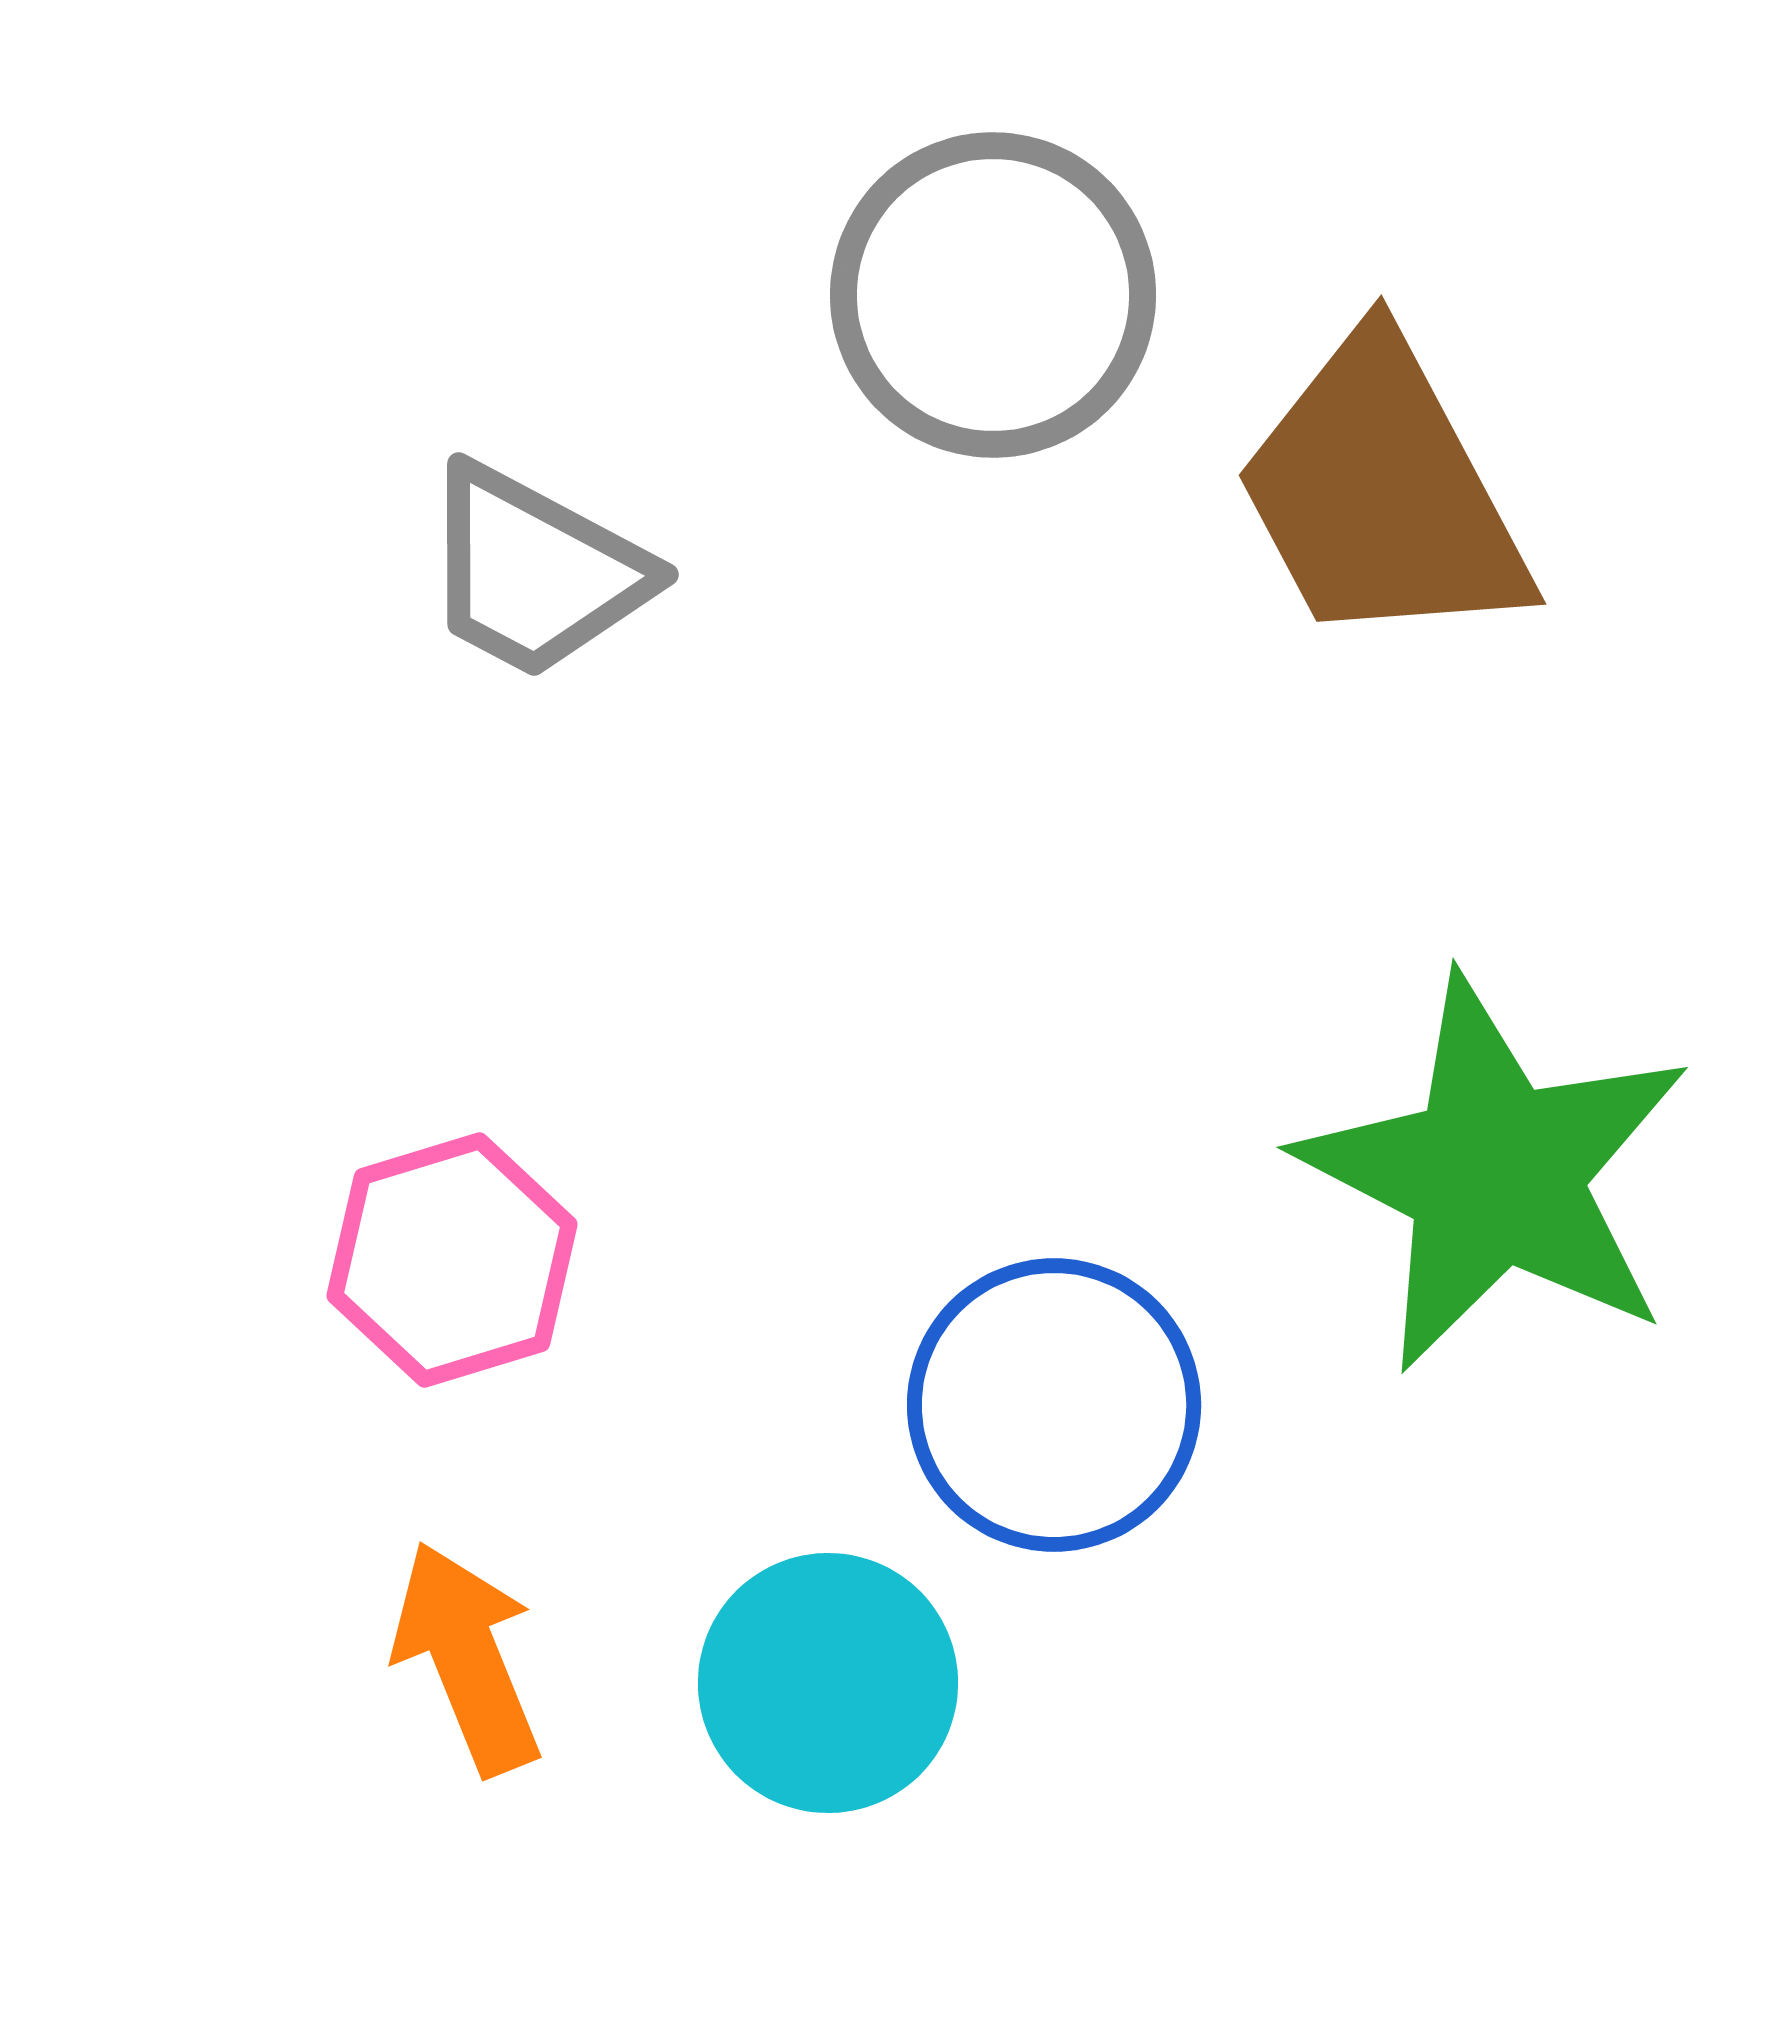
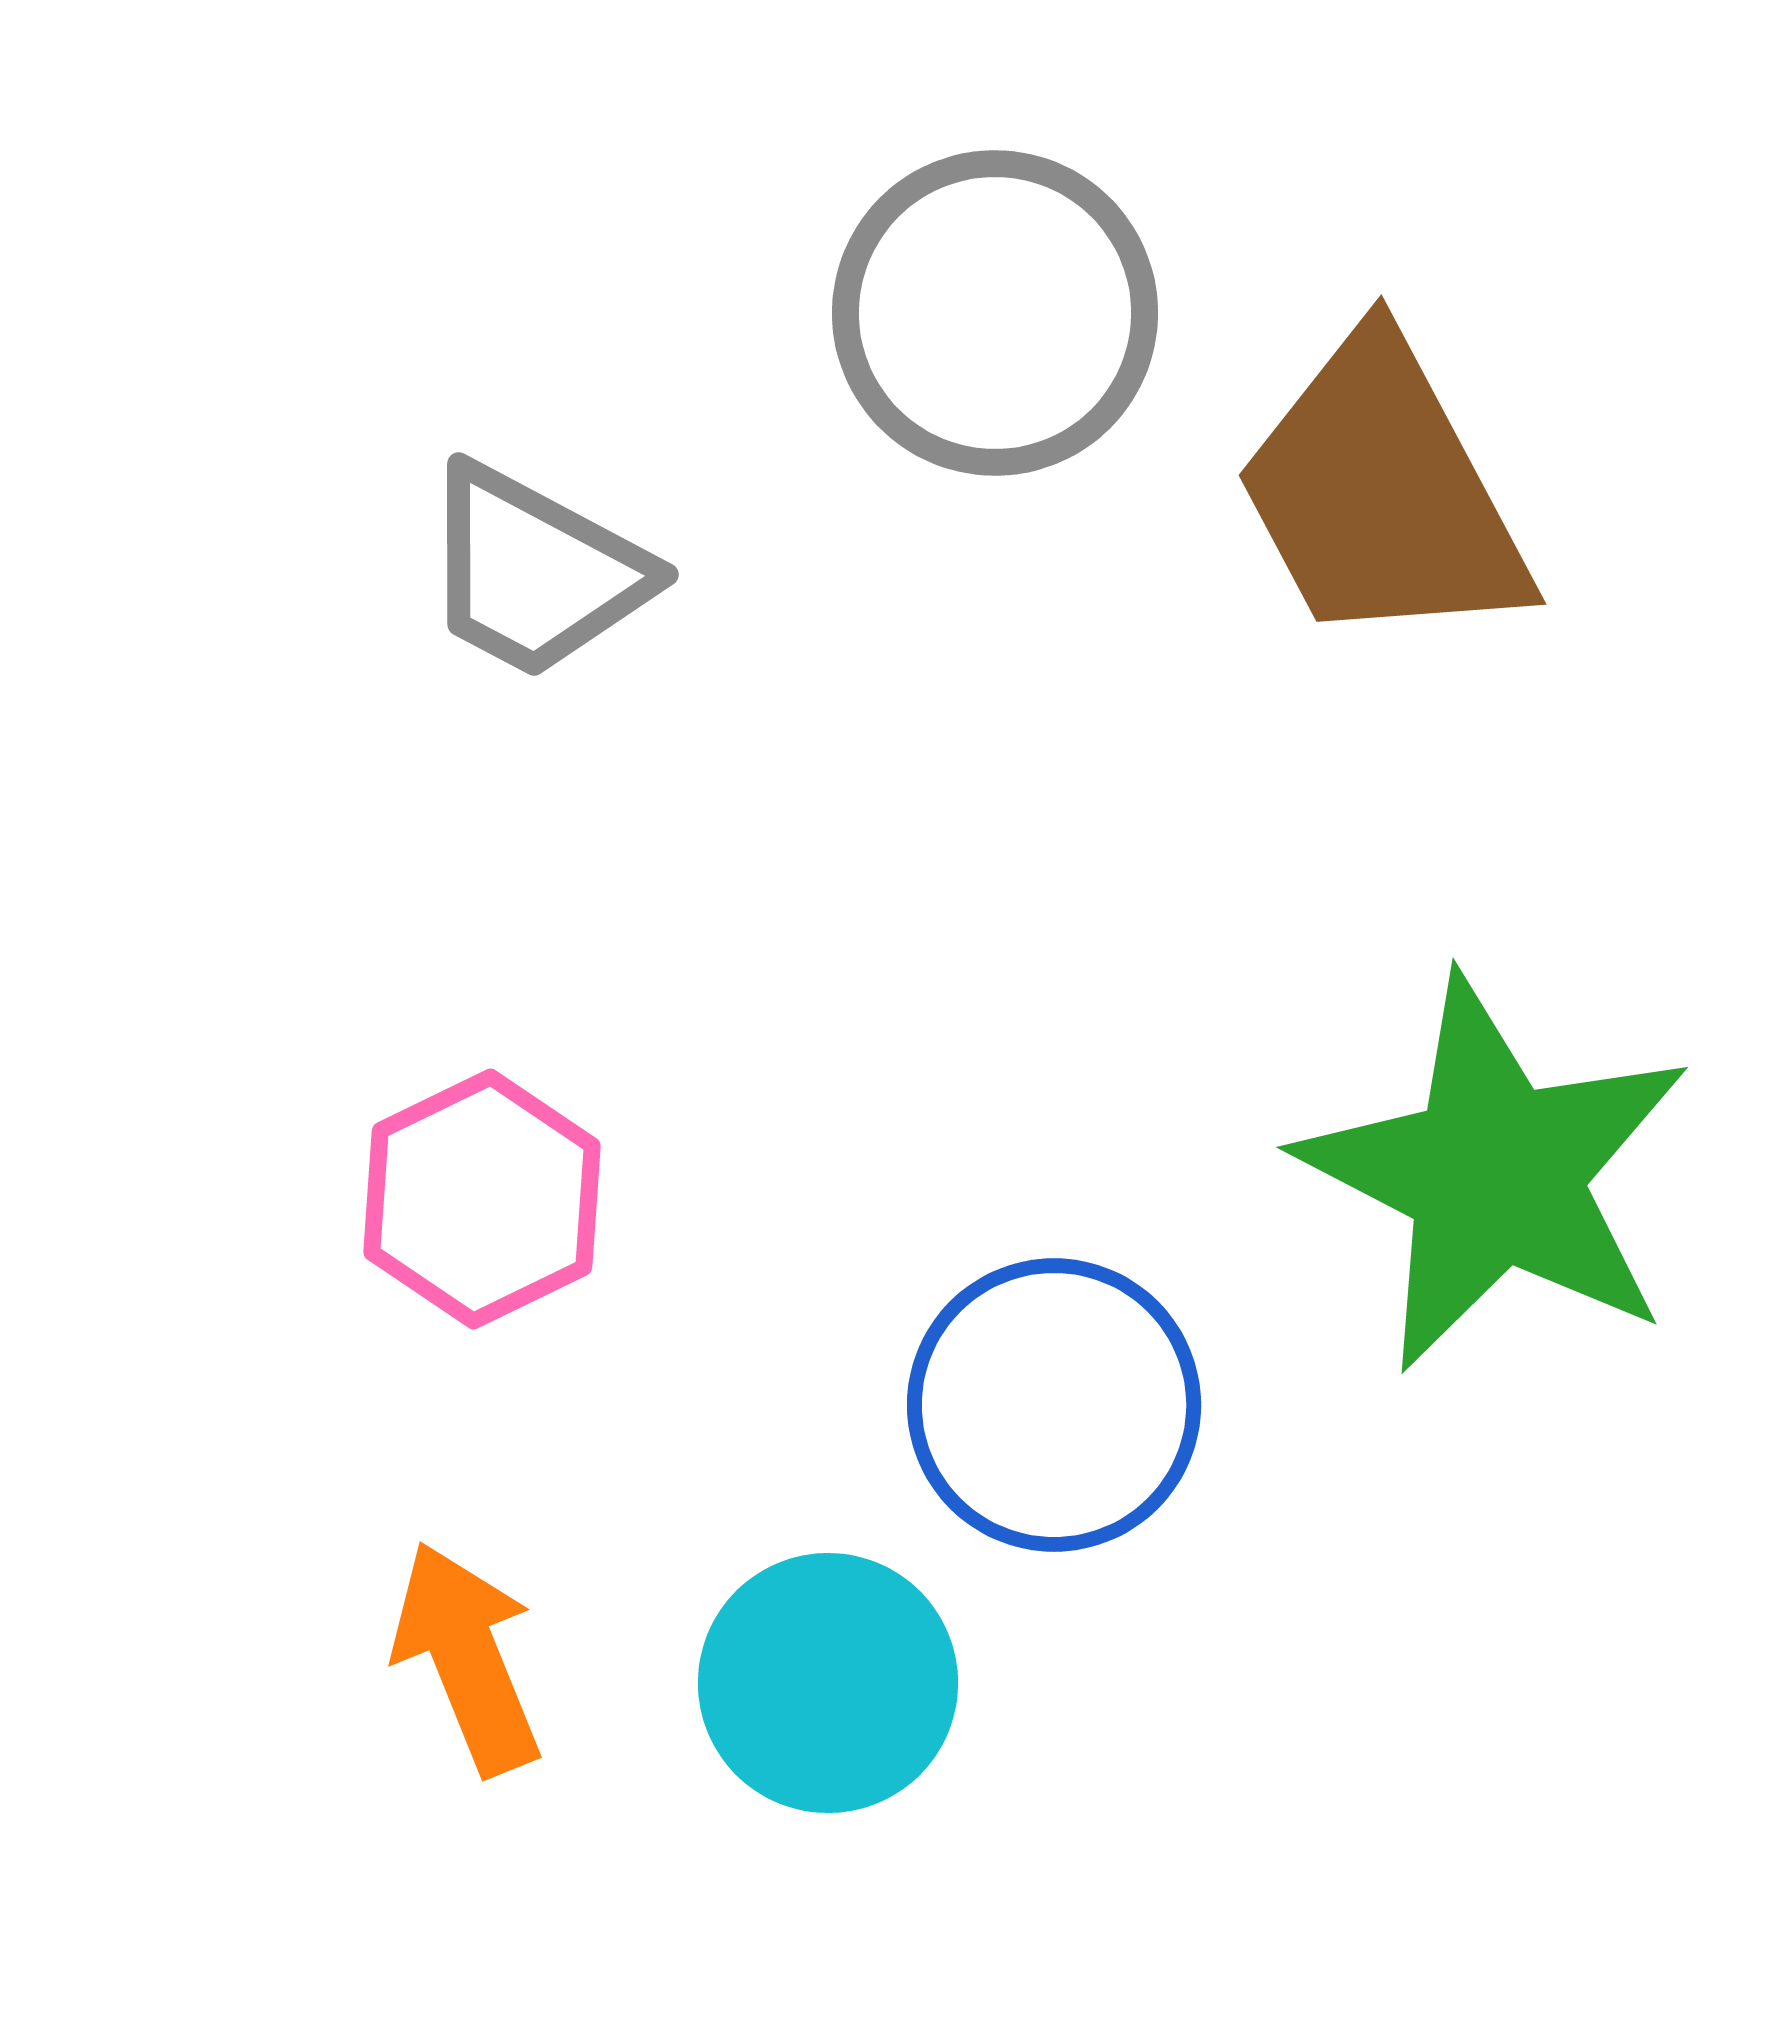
gray circle: moved 2 px right, 18 px down
pink hexagon: moved 30 px right, 61 px up; rotated 9 degrees counterclockwise
